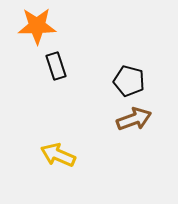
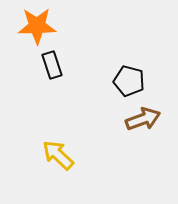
black rectangle: moved 4 px left, 1 px up
brown arrow: moved 9 px right
yellow arrow: rotated 20 degrees clockwise
